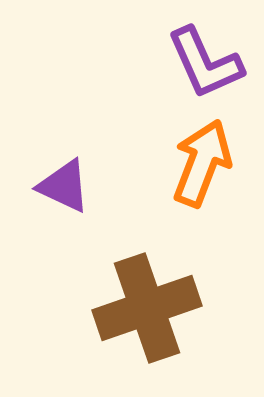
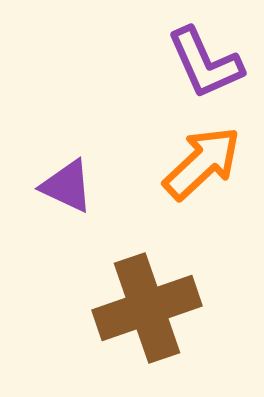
orange arrow: rotated 26 degrees clockwise
purple triangle: moved 3 px right
